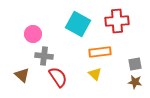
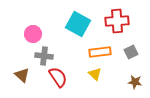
gray square: moved 4 px left, 12 px up; rotated 16 degrees counterclockwise
